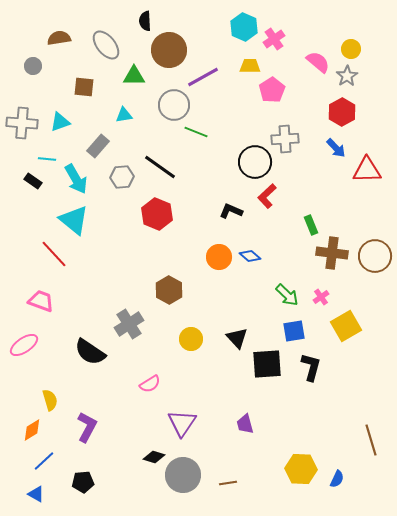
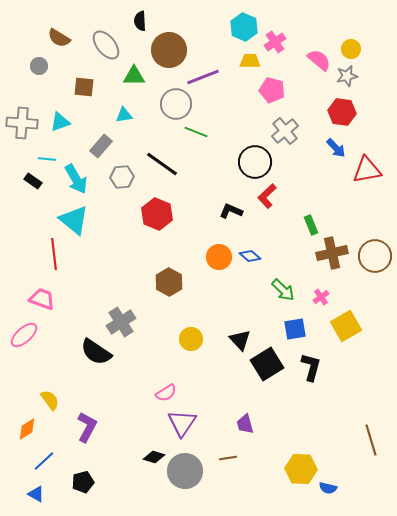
black semicircle at (145, 21): moved 5 px left
brown semicircle at (59, 38): rotated 140 degrees counterclockwise
pink cross at (274, 39): moved 1 px right, 3 px down
pink semicircle at (318, 62): moved 1 px right, 2 px up
gray circle at (33, 66): moved 6 px right
yellow trapezoid at (250, 66): moved 5 px up
gray star at (347, 76): rotated 20 degrees clockwise
purple line at (203, 77): rotated 8 degrees clockwise
pink pentagon at (272, 90): rotated 25 degrees counterclockwise
gray circle at (174, 105): moved 2 px right, 1 px up
red hexagon at (342, 112): rotated 24 degrees counterclockwise
gray cross at (285, 139): moved 8 px up; rotated 36 degrees counterclockwise
gray rectangle at (98, 146): moved 3 px right
black line at (160, 167): moved 2 px right, 3 px up
red triangle at (367, 170): rotated 8 degrees counterclockwise
brown cross at (332, 253): rotated 20 degrees counterclockwise
red line at (54, 254): rotated 36 degrees clockwise
brown hexagon at (169, 290): moved 8 px up
green arrow at (287, 295): moved 4 px left, 5 px up
pink trapezoid at (41, 301): moved 1 px right, 2 px up
gray cross at (129, 324): moved 8 px left, 2 px up
blue square at (294, 331): moved 1 px right, 2 px up
black triangle at (237, 338): moved 3 px right, 2 px down
pink ellipse at (24, 345): moved 10 px up; rotated 8 degrees counterclockwise
black semicircle at (90, 352): moved 6 px right
black square at (267, 364): rotated 28 degrees counterclockwise
pink semicircle at (150, 384): moved 16 px right, 9 px down
yellow semicircle at (50, 400): rotated 20 degrees counterclockwise
orange diamond at (32, 430): moved 5 px left, 1 px up
gray circle at (183, 475): moved 2 px right, 4 px up
blue semicircle at (337, 479): moved 9 px left, 9 px down; rotated 78 degrees clockwise
black pentagon at (83, 482): rotated 10 degrees counterclockwise
brown line at (228, 483): moved 25 px up
